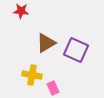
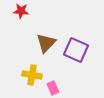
brown triangle: rotated 15 degrees counterclockwise
